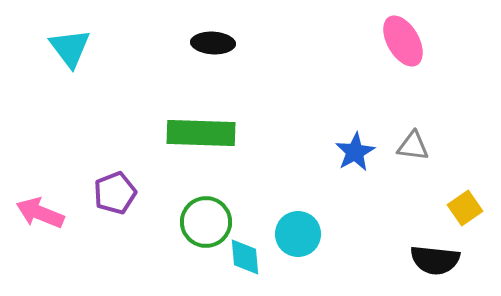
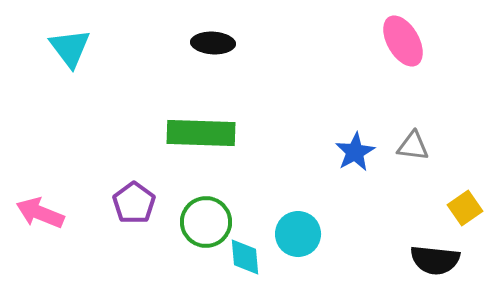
purple pentagon: moved 19 px right, 10 px down; rotated 15 degrees counterclockwise
